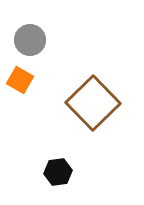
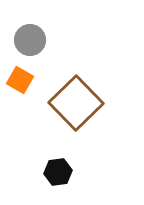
brown square: moved 17 px left
